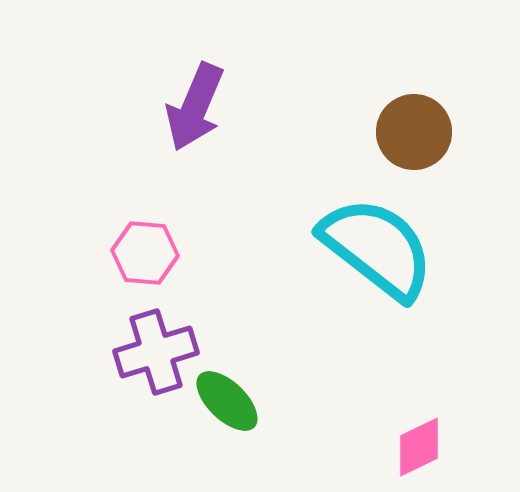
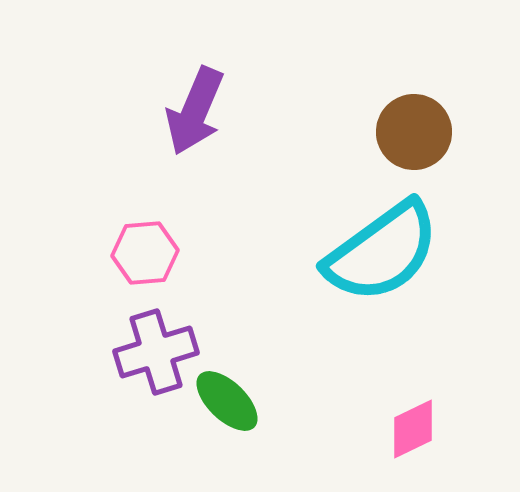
purple arrow: moved 4 px down
cyan semicircle: moved 5 px right, 4 px down; rotated 106 degrees clockwise
pink hexagon: rotated 10 degrees counterclockwise
pink diamond: moved 6 px left, 18 px up
